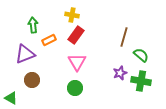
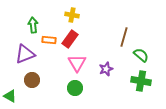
red rectangle: moved 6 px left, 4 px down
orange rectangle: rotated 32 degrees clockwise
pink triangle: moved 1 px down
purple star: moved 14 px left, 4 px up
green triangle: moved 1 px left, 2 px up
